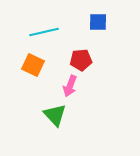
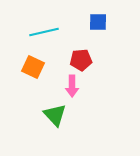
orange square: moved 2 px down
pink arrow: moved 2 px right; rotated 20 degrees counterclockwise
